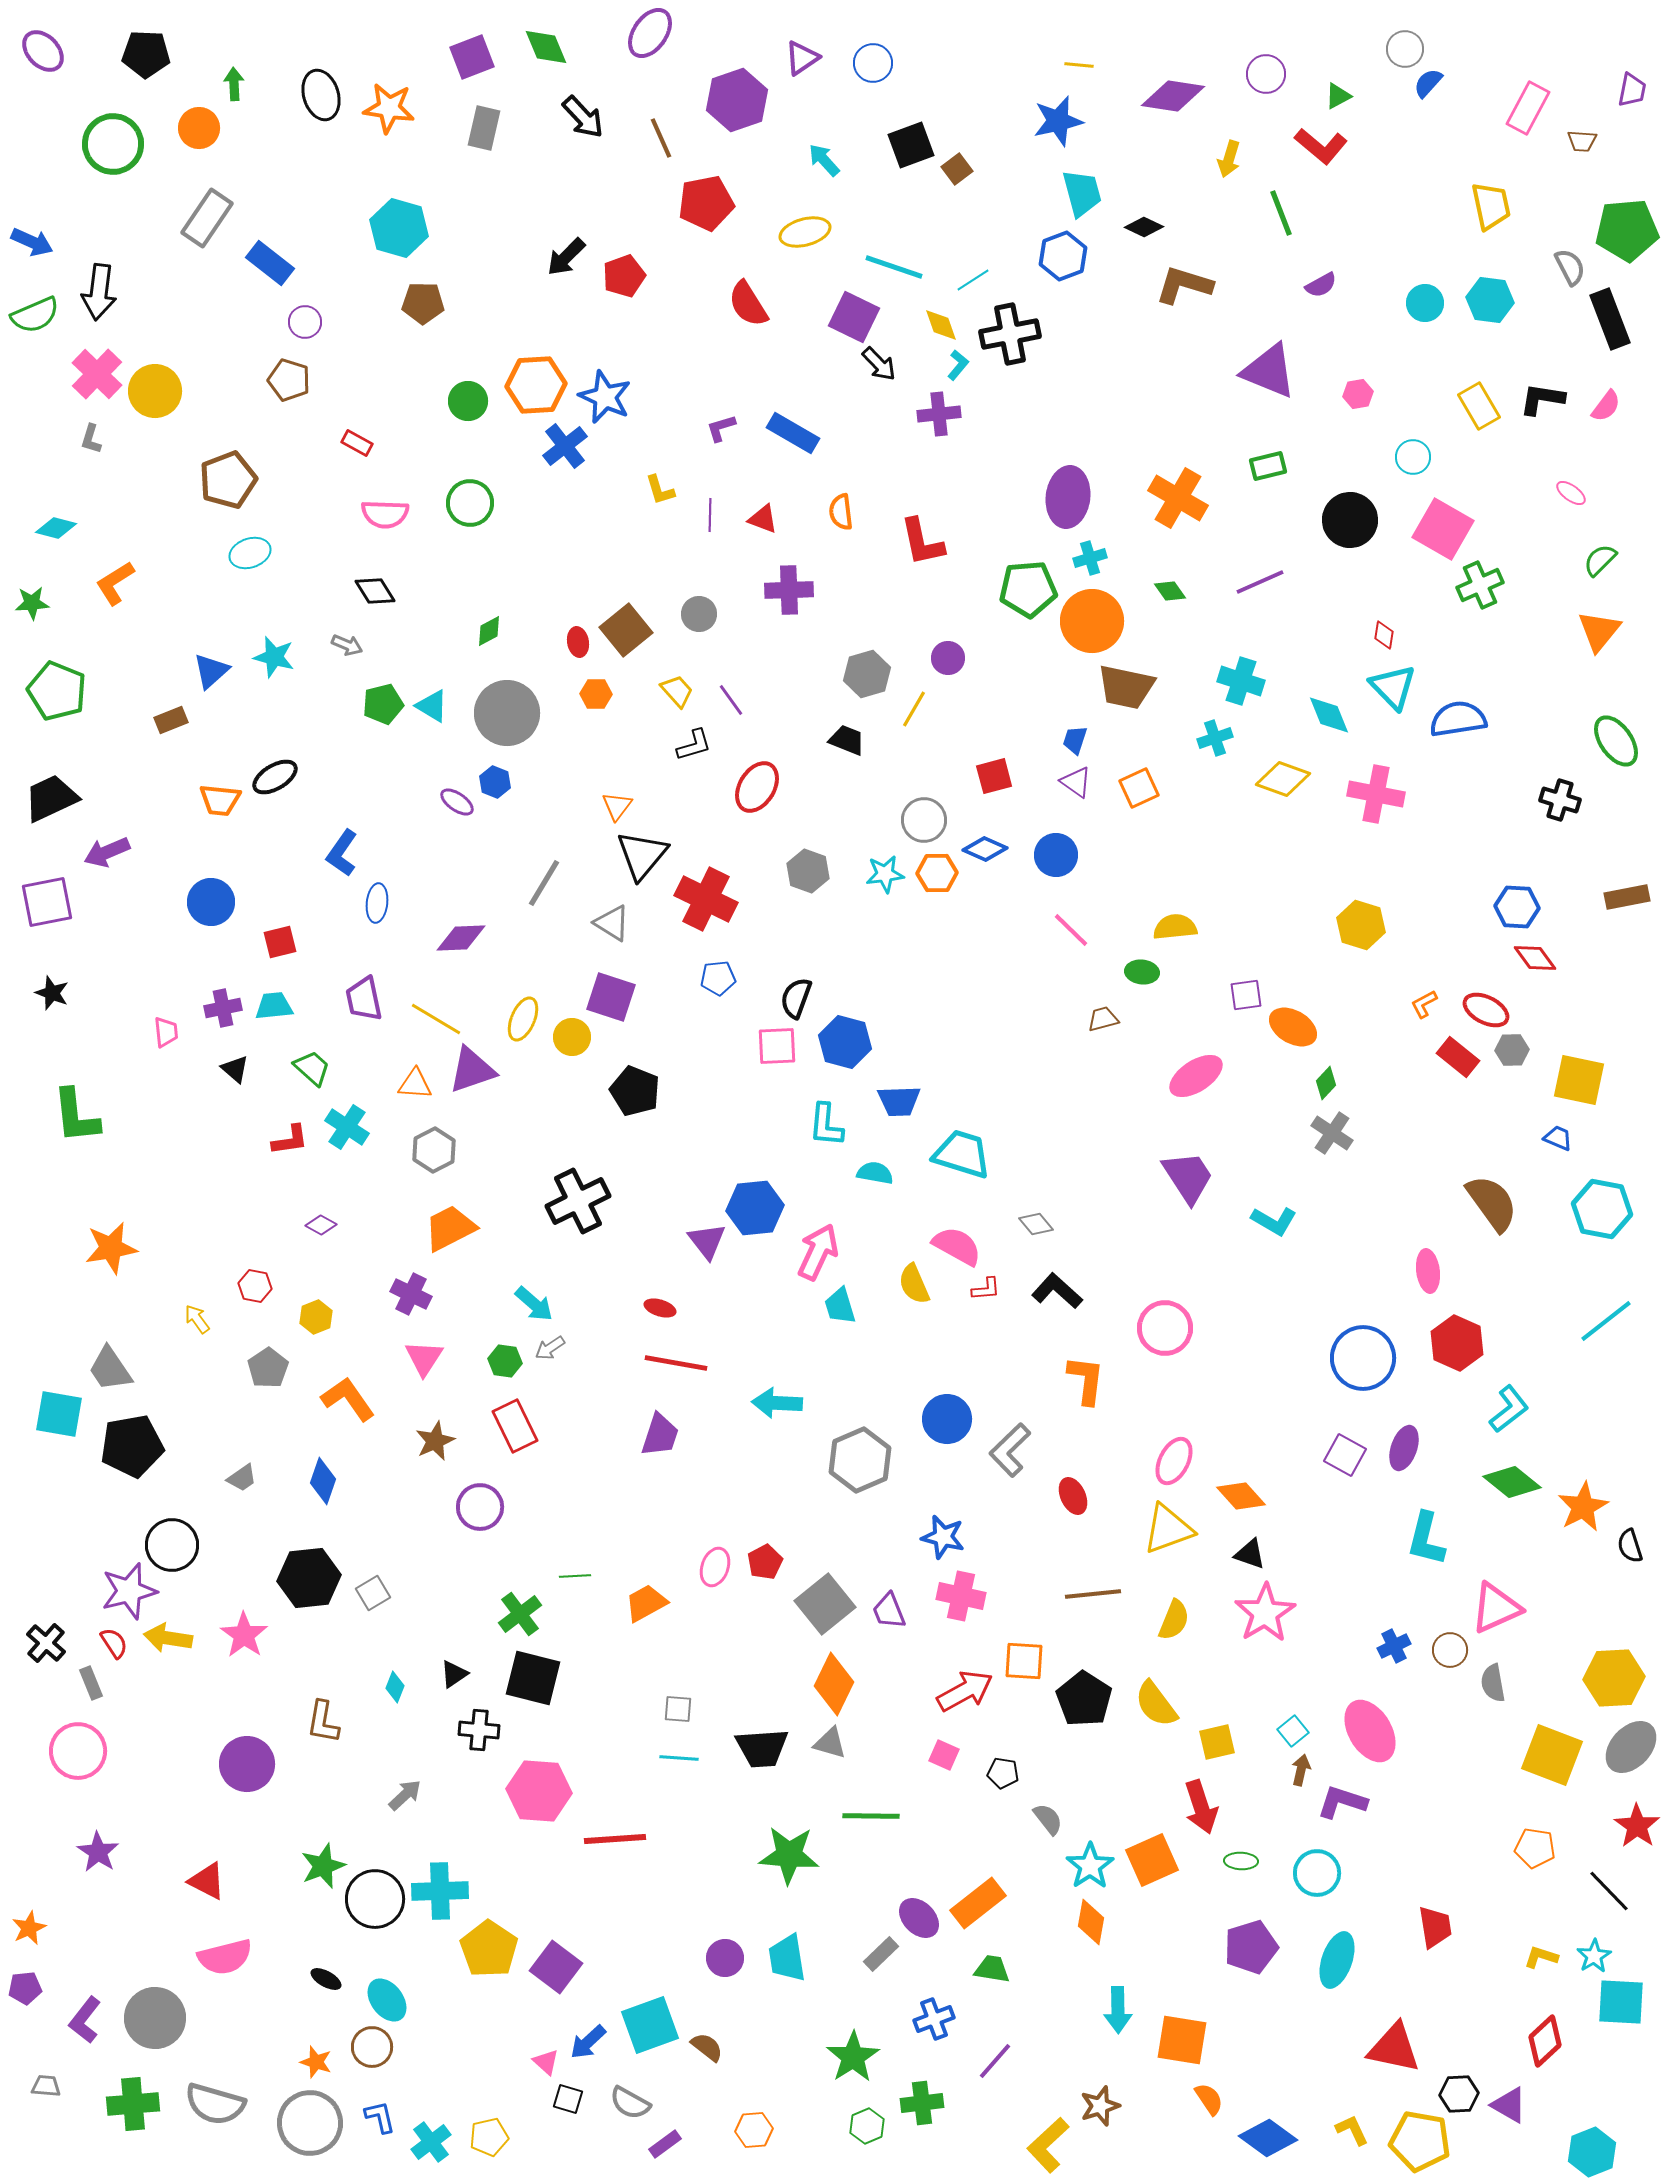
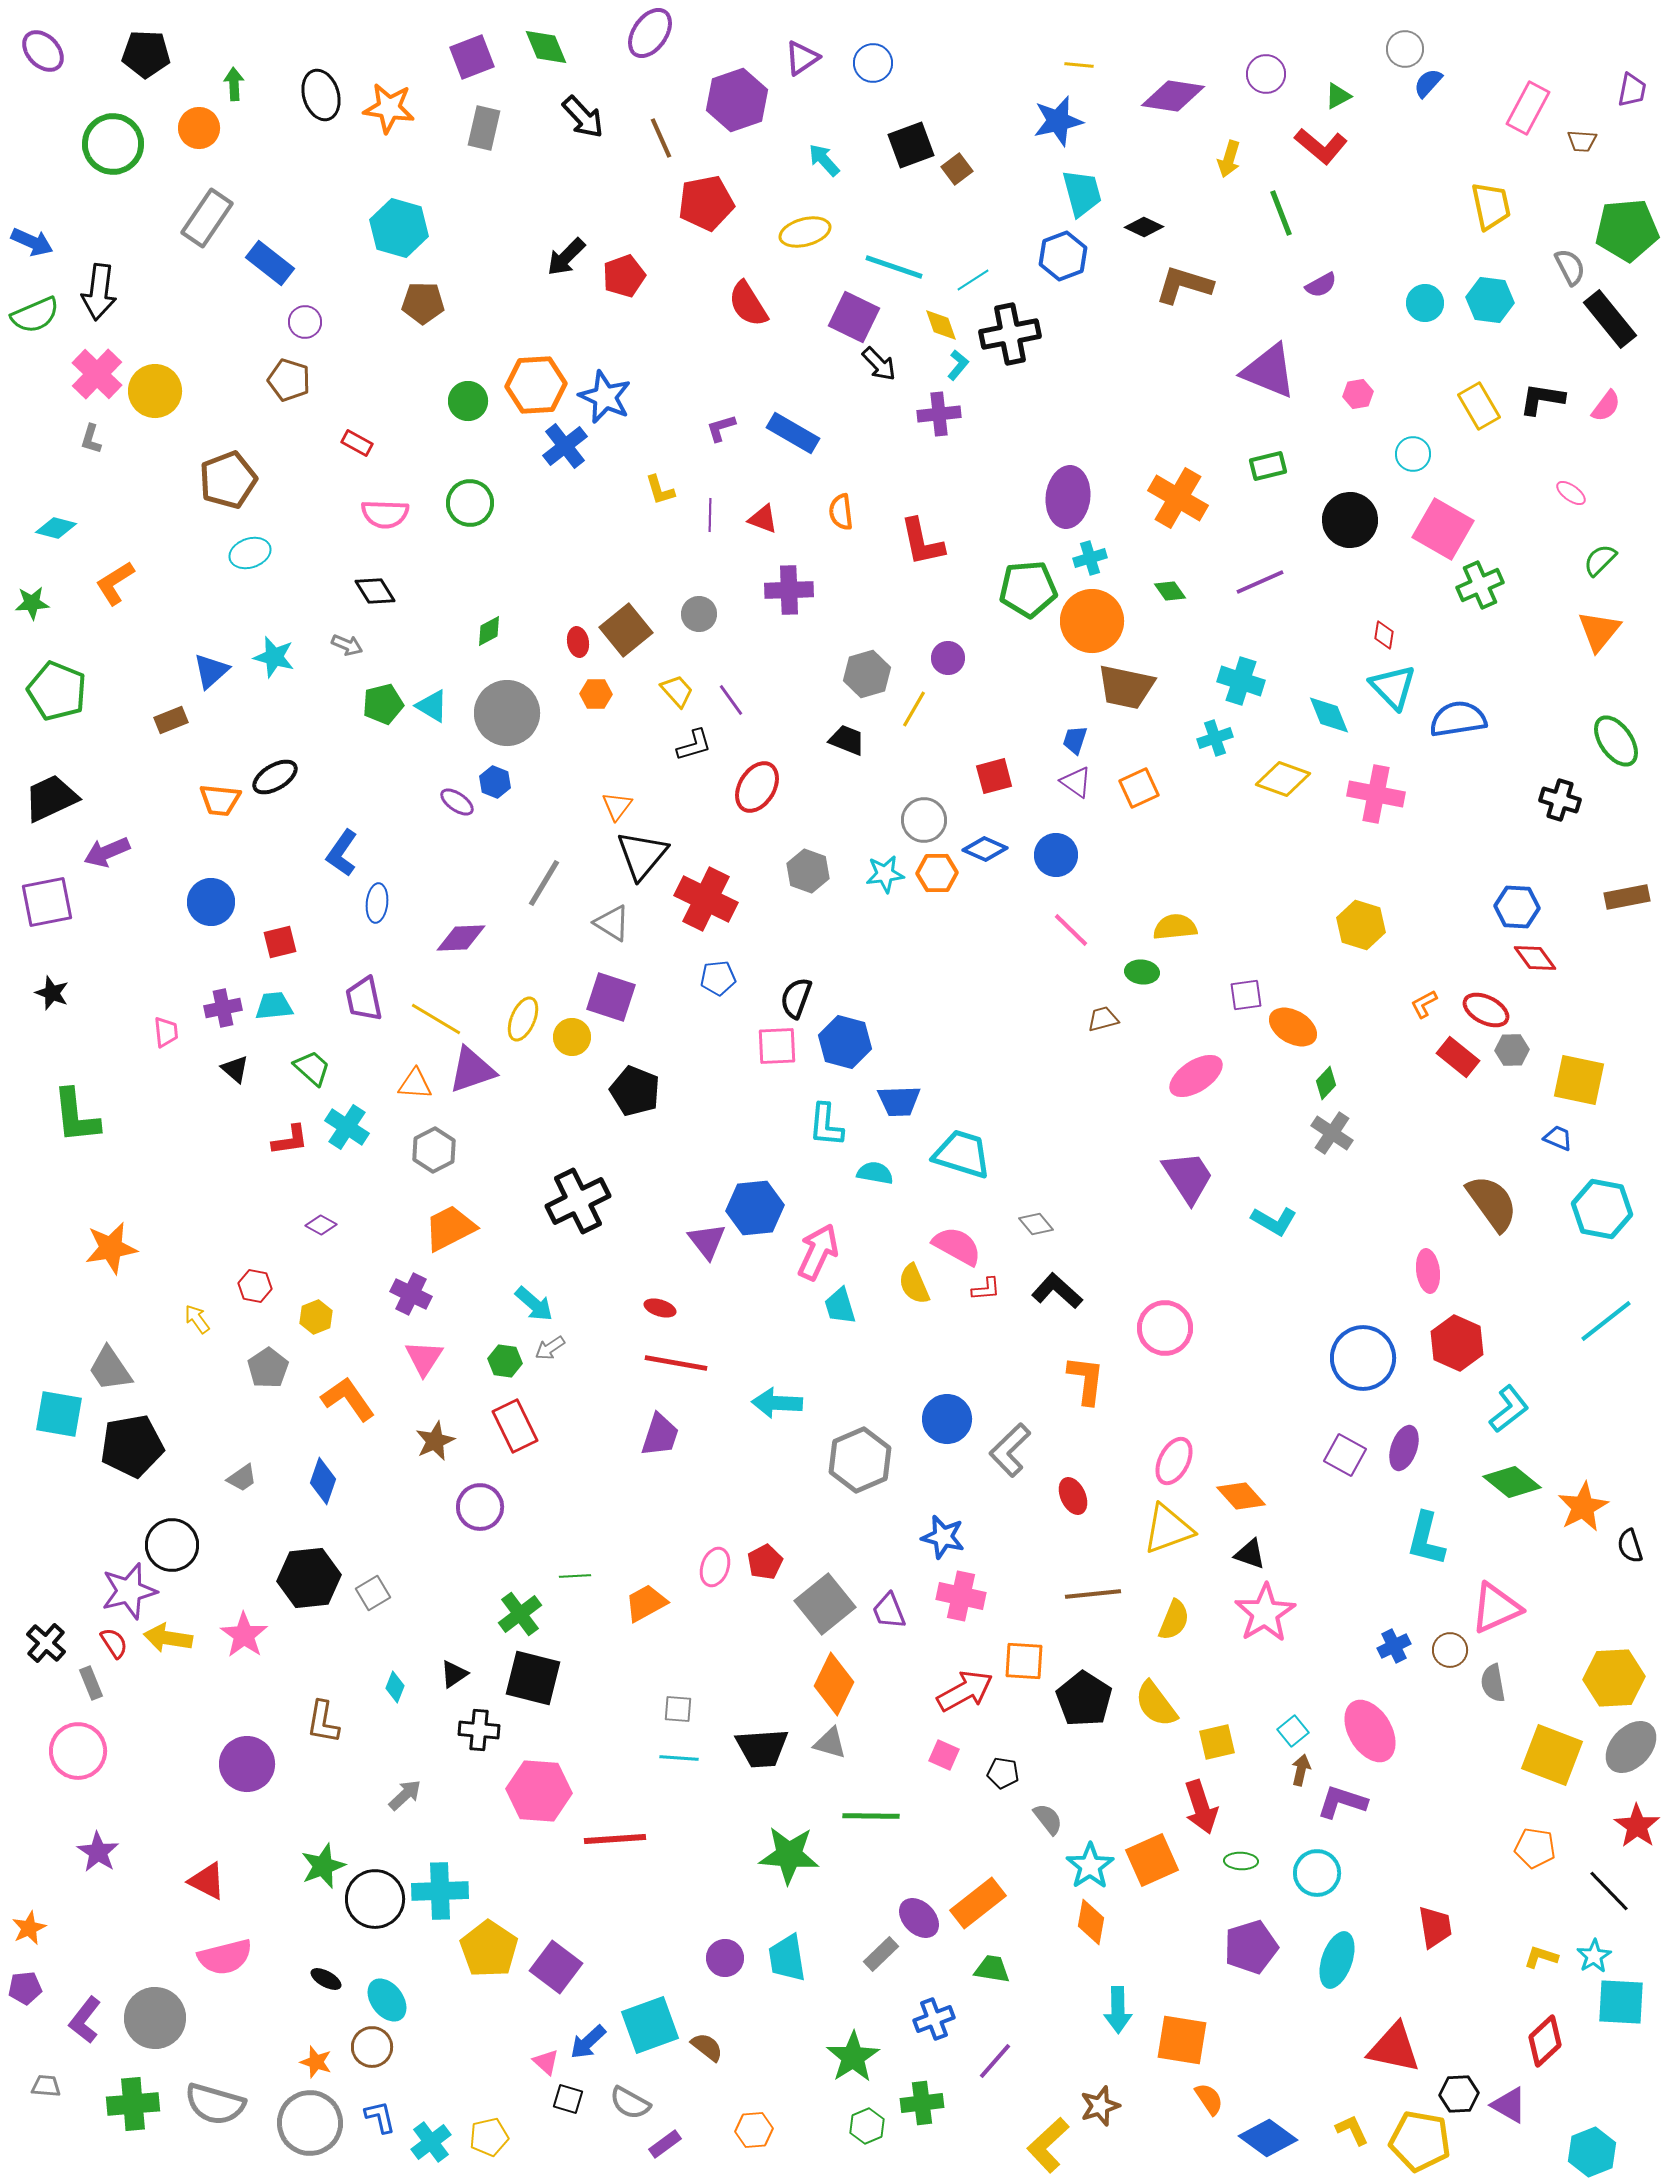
black rectangle at (1610, 319): rotated 18 degrees counterclockwise
cyan circle at (1413, 457): moved 3 px up
